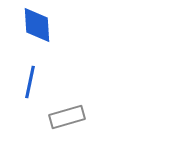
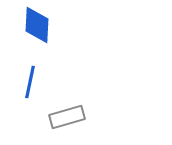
blue diamond: rotated 6 degrees clockwise
